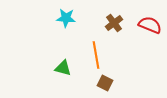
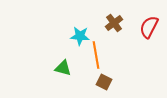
cyan star: moved 14 px right, 18 px down
red semicircle: moved 1 px left, 2 px down; rotated 85 degrees counterclockwise
brown square: moved 1 px left, 1 px up
